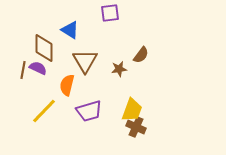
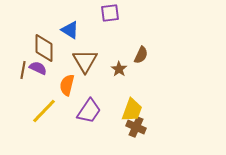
brown semicircle: rotated 12 degrees counterclockwise
brown star: rotated 28 degrees counterclockwise
purple trapezoid: rotated 40 degrees counterclockwise
